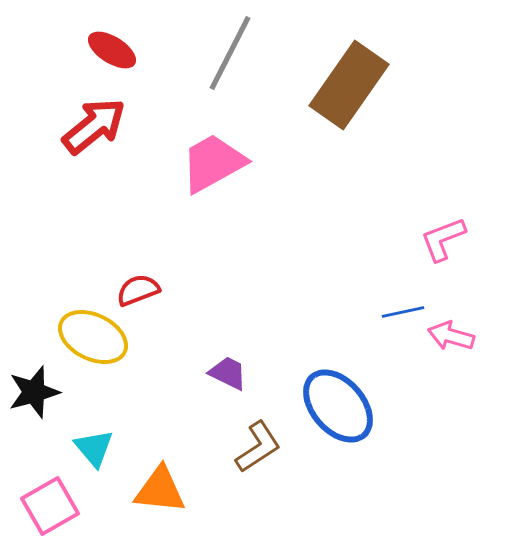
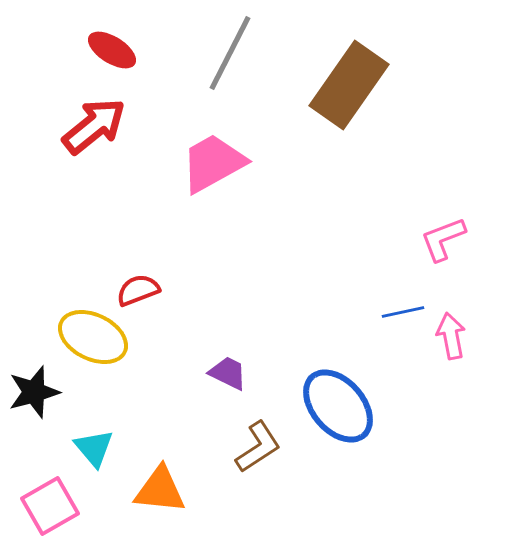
pink arrow: rotated 63 degrees clockwise
